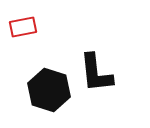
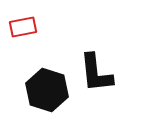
black hexagon: moved 2 px left
